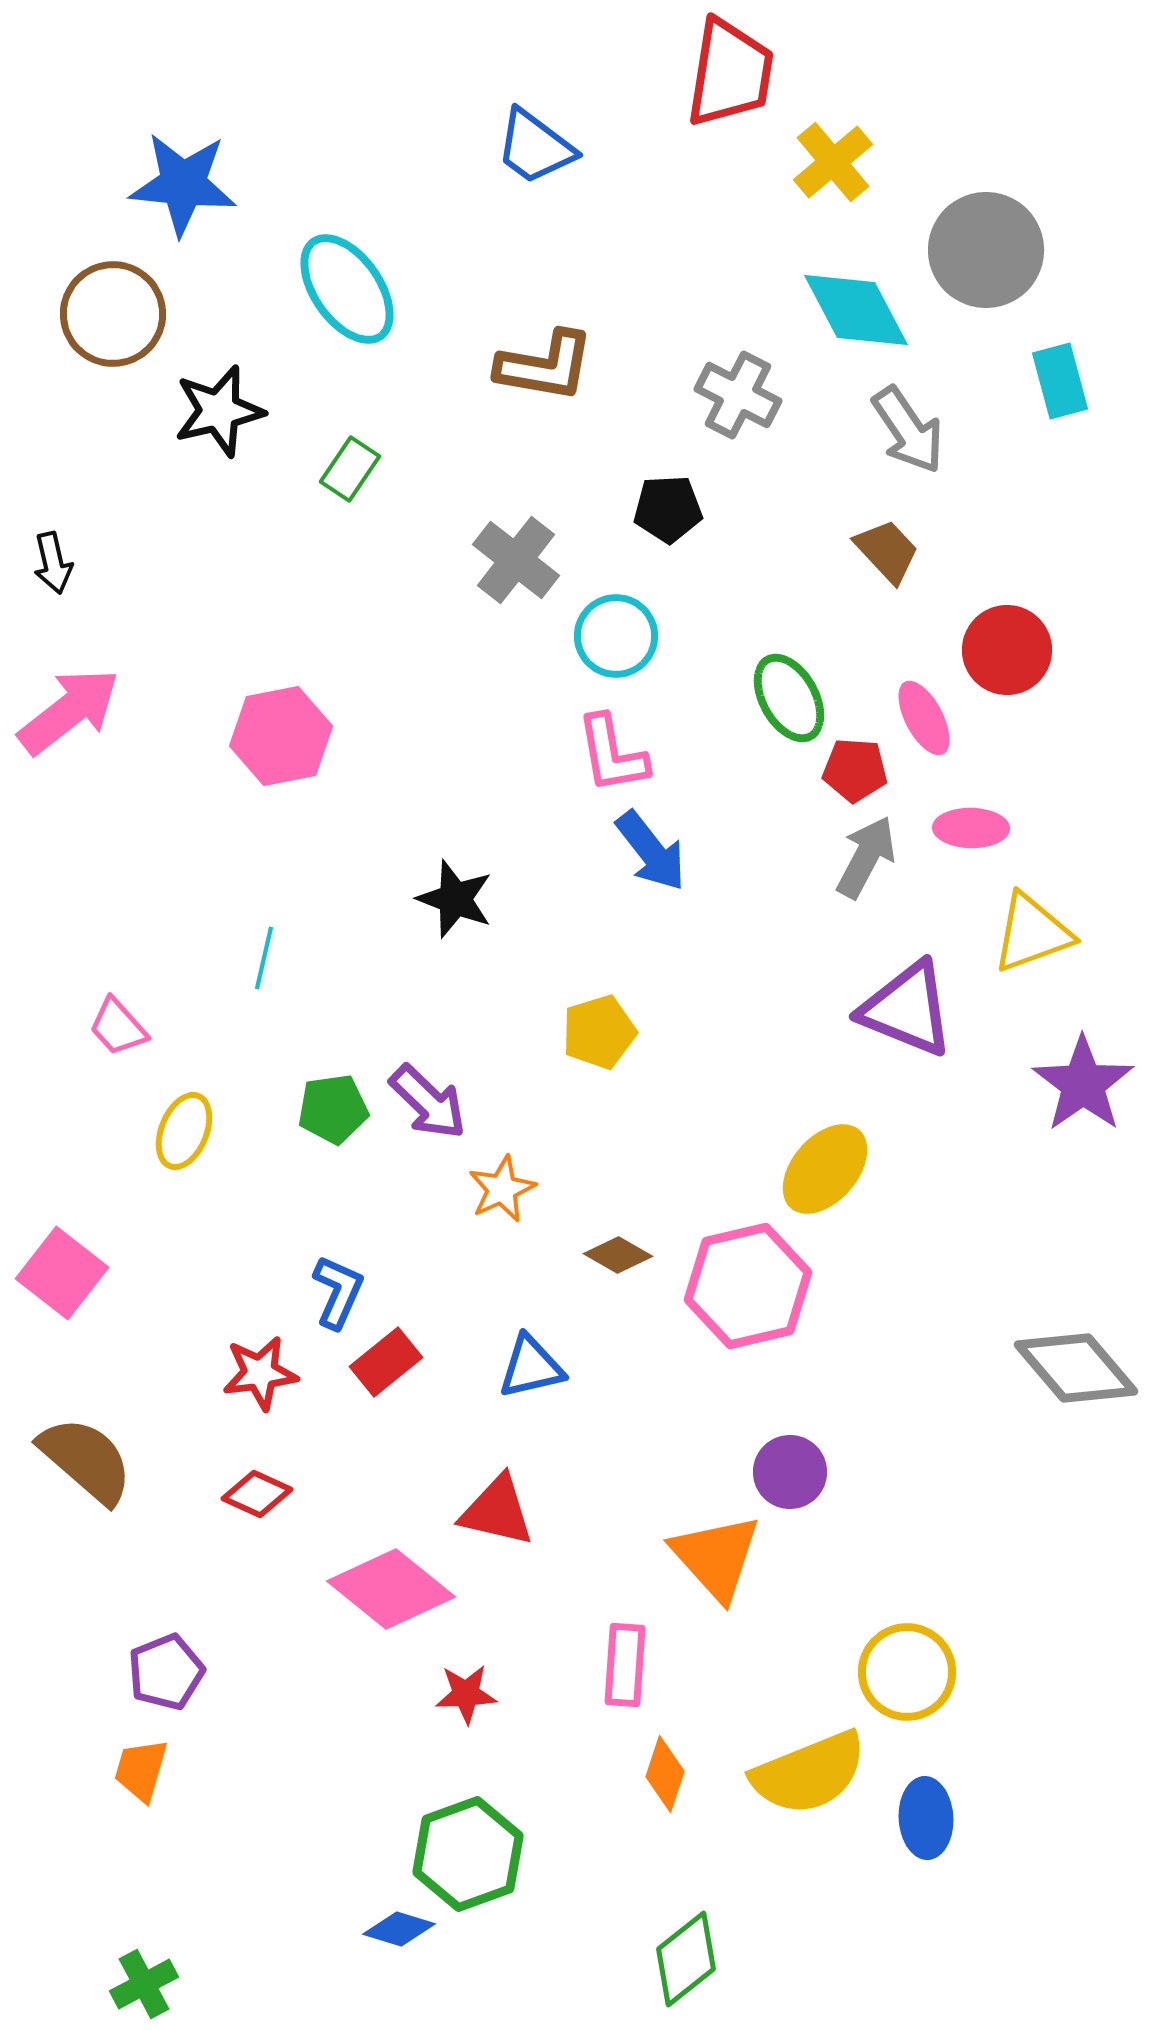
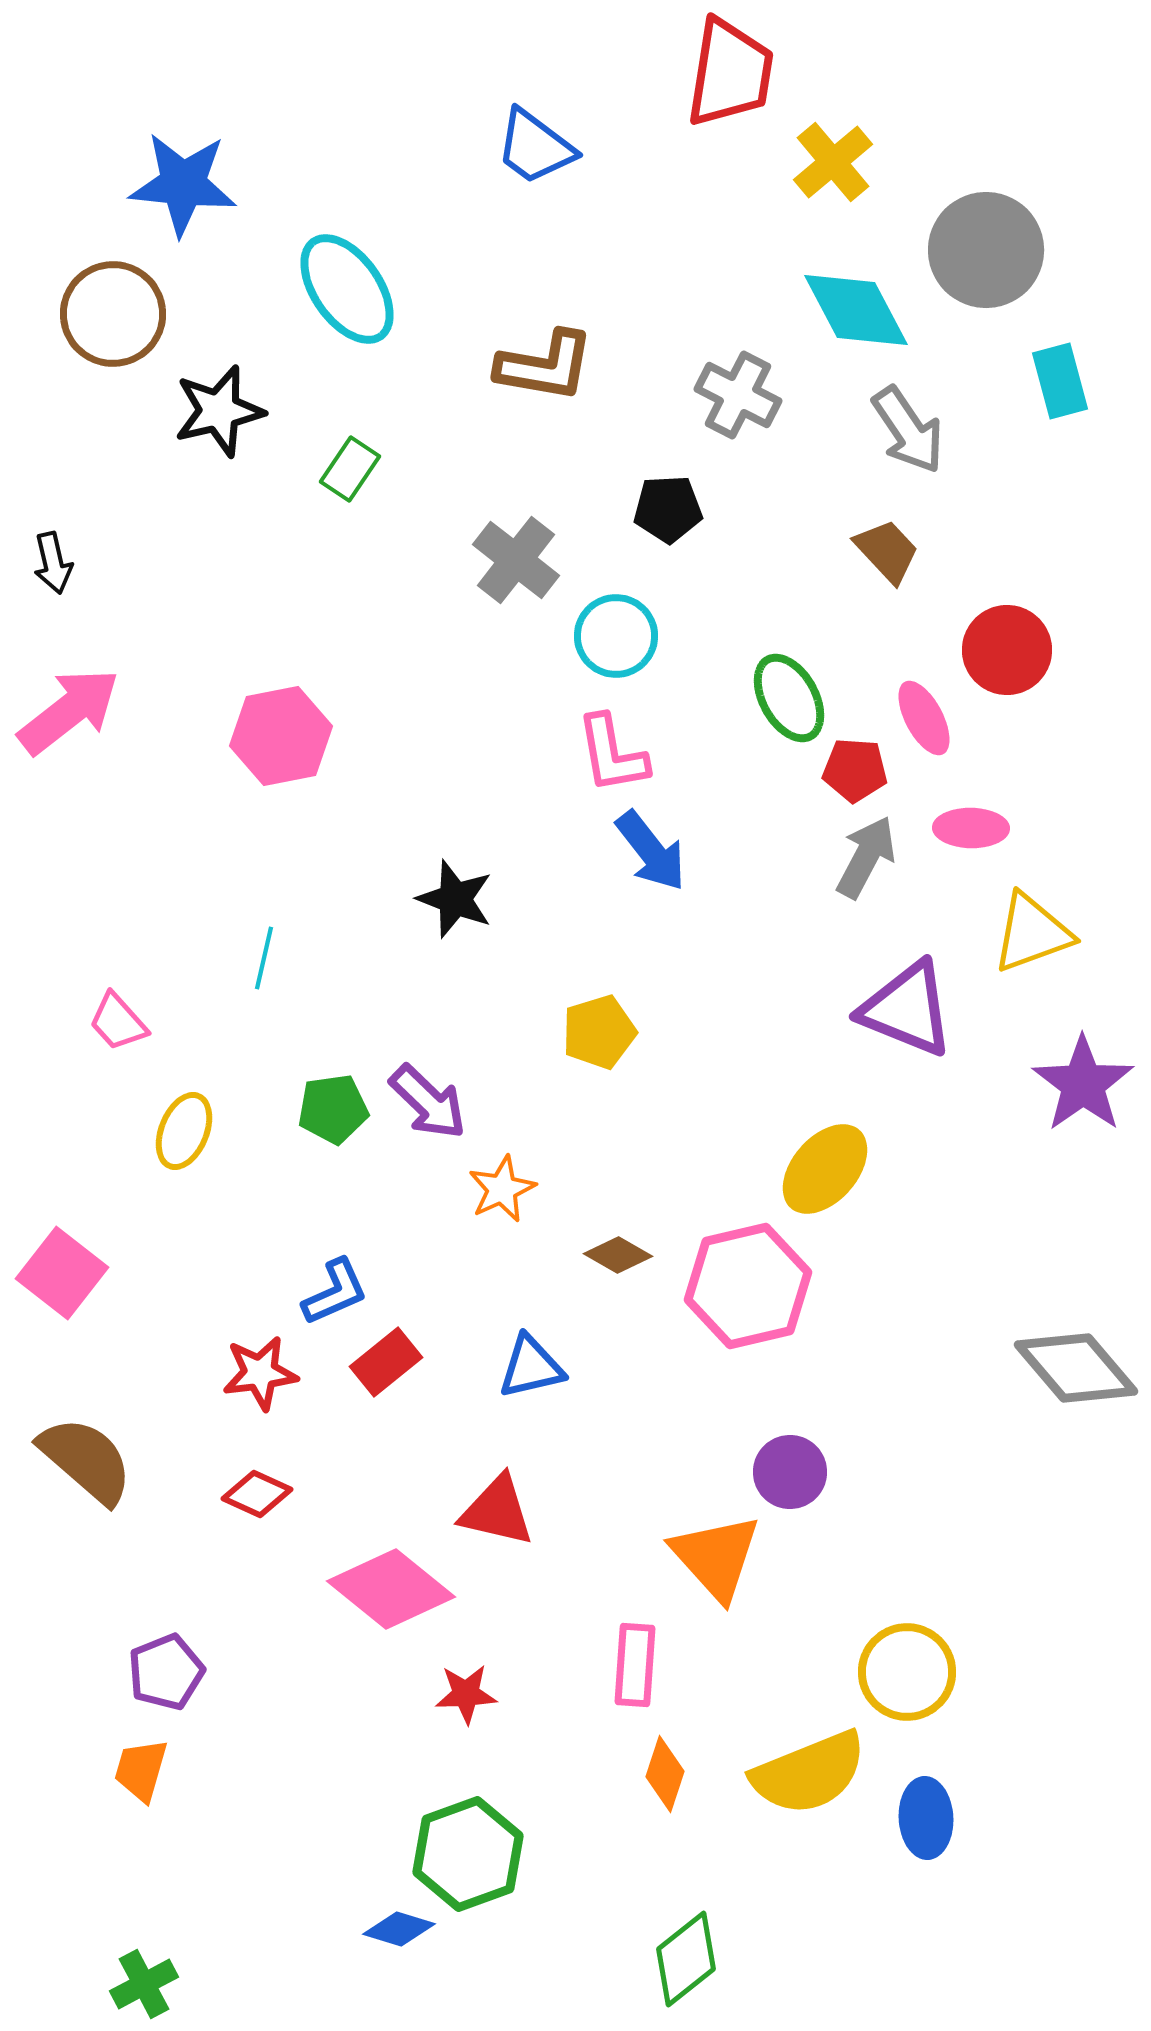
pink trapezoid at (118, 1027): moved 5 px up
blue L-shape at (338, 1292): moved 3 px left; rotated 42 degrees clockwise
pink rectangle at (625, 1665): moved 10 px right
